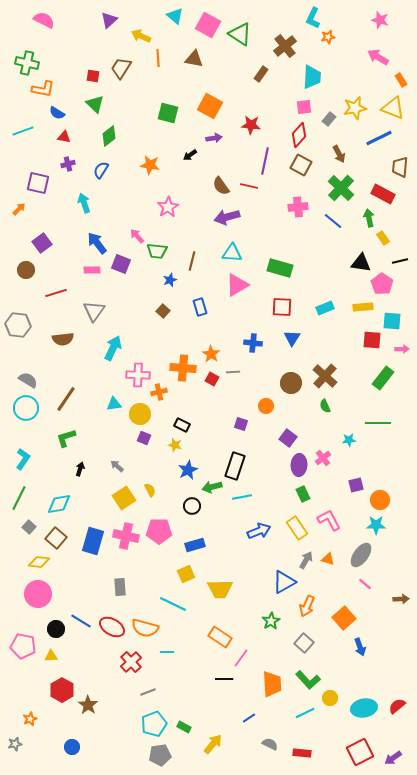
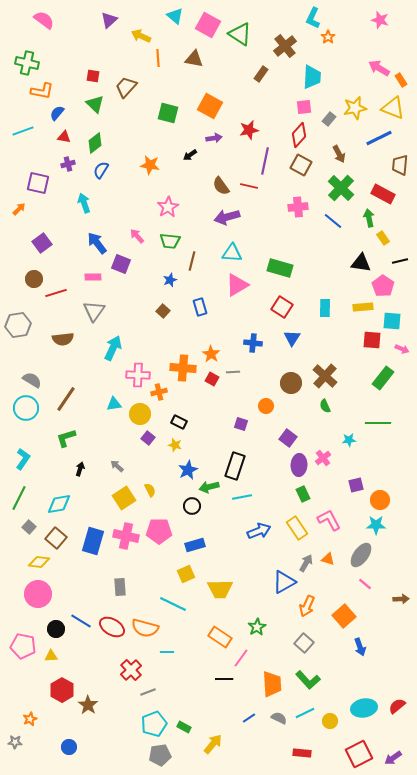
pink semicircle at (44, 20): rotated 10 degrees clockwise
orange star at (328, 37): rotated 24 degrees counterclockwise
pink arrow at (378, 57): moved 1 px right, 11 px down
brown trapezoid at (121, 68): moved 5 px right, 19 px down; rotated 10 degrees clockwise
orange L-shape at (43, 89): moved 1 px left, 2 px down
blue semicircle at (57, 113): rotated 98 degrees clockwise
red star at (251, 125): moved 2 px left, 5 px down; rotated 18 degrees counterclockwise
green diamond at (109, 136): moved 14 px left, 7 px down
brown trapezoid at (400, 167): moved 2 px up
green trapezoid at (157, 251): moved 13 px right, 10 px up
brown circle at (26, 270): moved 8 px right, 9 px down
pink rectangle at (92, 270): moved 1 px right, 7 px down
pink pentagon at (382, 284): moved 1 px right, 2 px down
red square at (282, 307): rotated 30 degrees clockwise
cyan rectangle at (325, 308): rotated 66 degrees counterclockwise
gray hexagon at (18, 325): rotated 15 degrees counterclockwise
pink arrow at (402, 349): rotated 24 degrees clockwise
gray semicircle at (28, 380): moved 4 px right
black rectangle at (182, 425): moved 3 px left, 3 px up
purple square at (144, 438): moved 4 px right; rotated 16 degrees clockwise
green arrow at (212, 487): moved 3 px left
gray arrow at (306, 560): moved 3 px down
orange square at (344, 618): moved 2 px up
green star at (271, 621): moved 14 px left, 6 px down
red cross at (131, 662): moved 8 px down
yellow circle at (330, 698): moved 23 px down
gray star at (15, 744): moved 2 px up; rotated 16 degrees clockwise
gray semicircle at (270, 744): moved 9 px right, 26 px up
blue circle at (72, 747): moved 3 px left
red square at (360, 752): moved 1 px left, 2 px down
